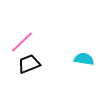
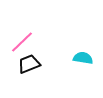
cyan semicircle: moved 1 px left, 1 px up
